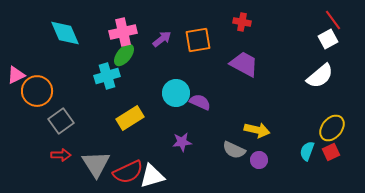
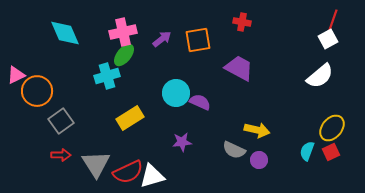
red line: rotated 55 degrees clockwise
purple trapezoid: moved 5 px left, 4 px down
